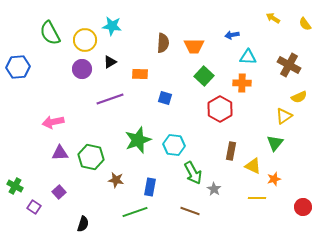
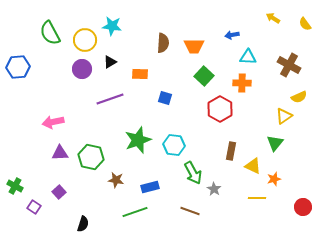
blue rectangle at (150, 187): rotated 66 degrees clockwise
